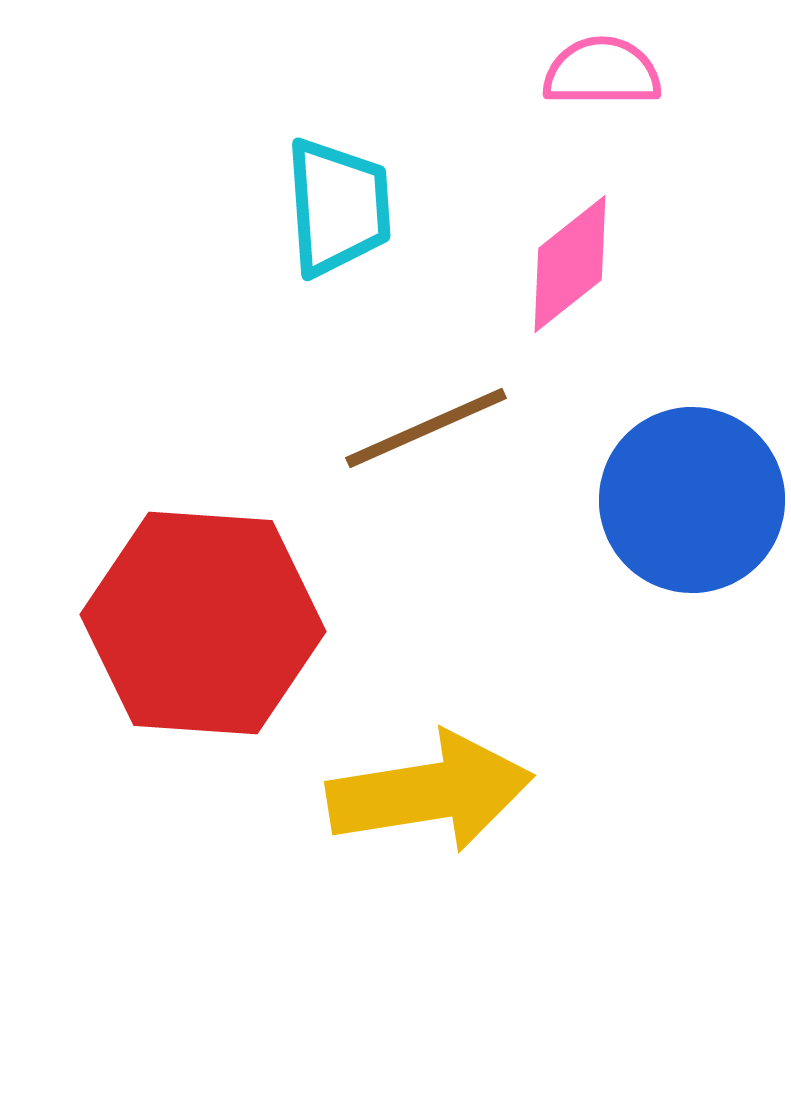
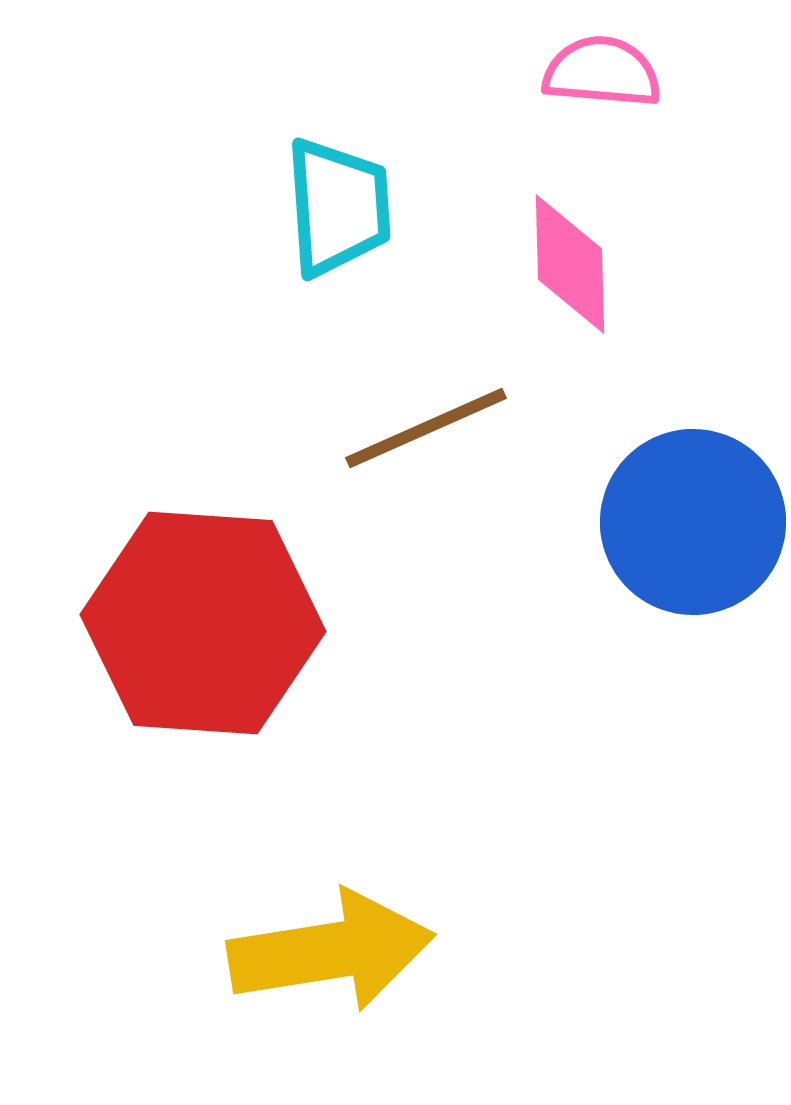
pink semicircle: rotated 5 degrees clockwise
pink diamond: rotated 53 degrees counterclockwise
blue circle: moved 1 px right, 22 px down
yellow arrow: moved 99 px left, 159 px down
